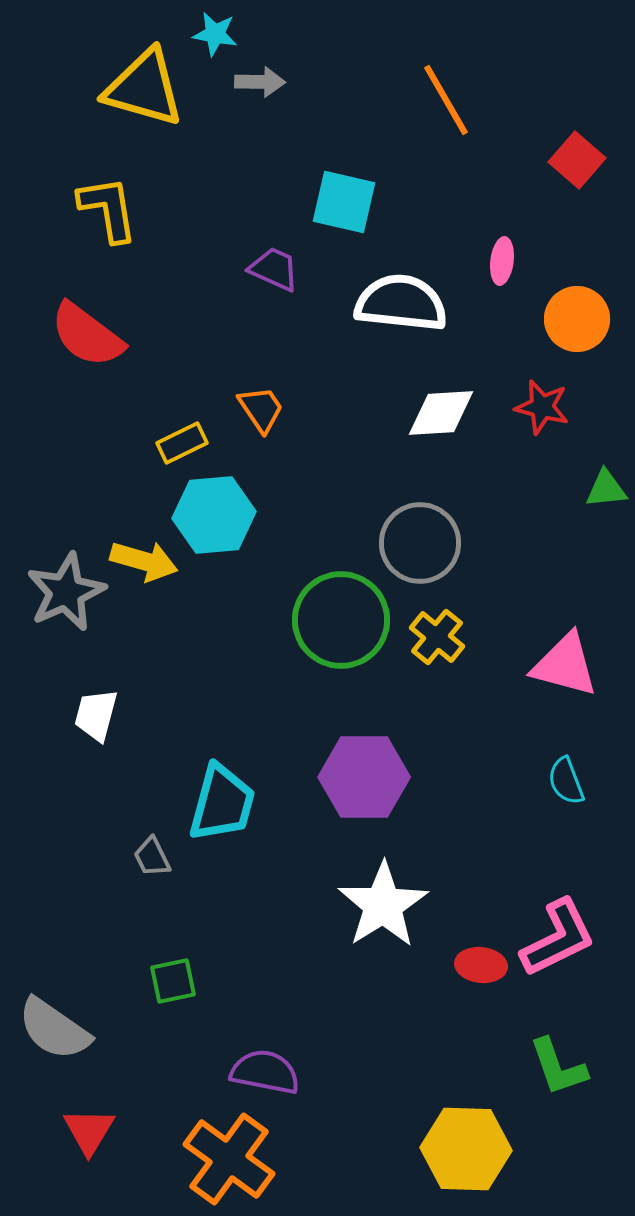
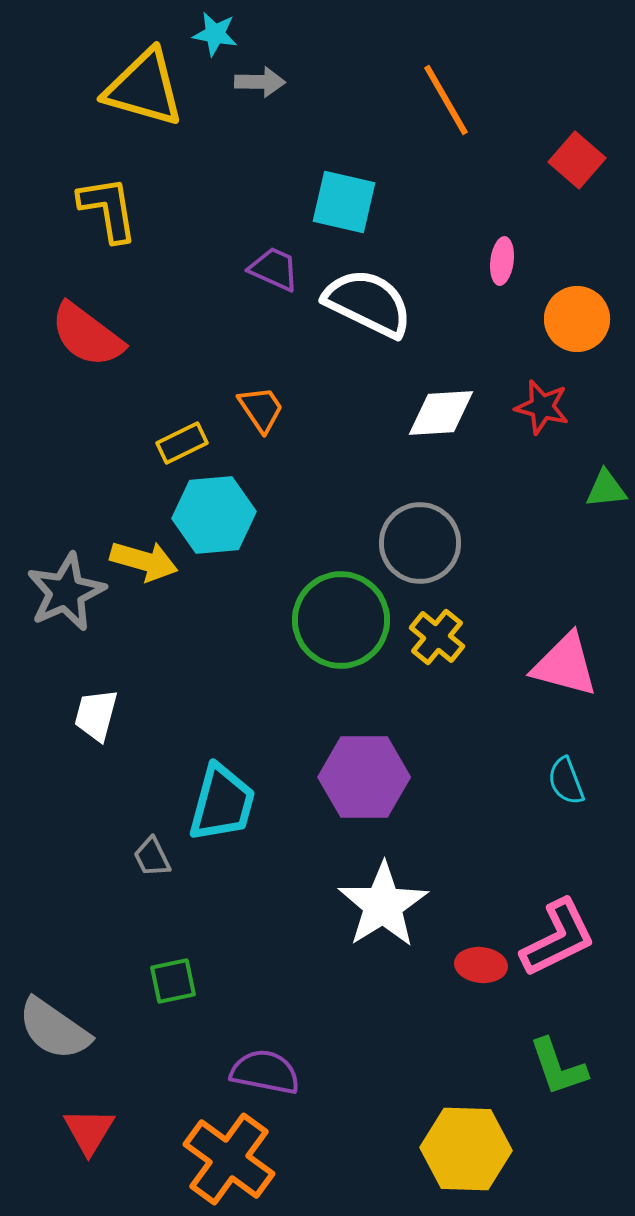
white semicircle: moved 33 px left; rotated 20 degrees clockwise
